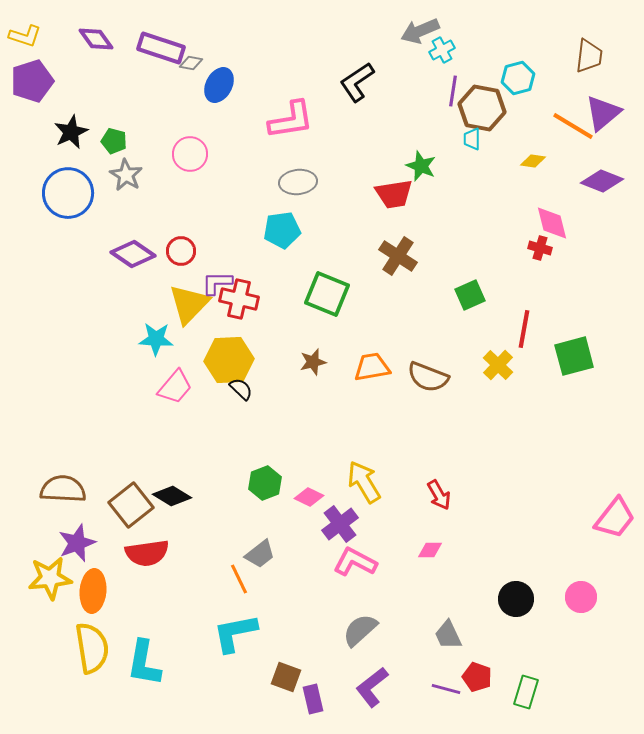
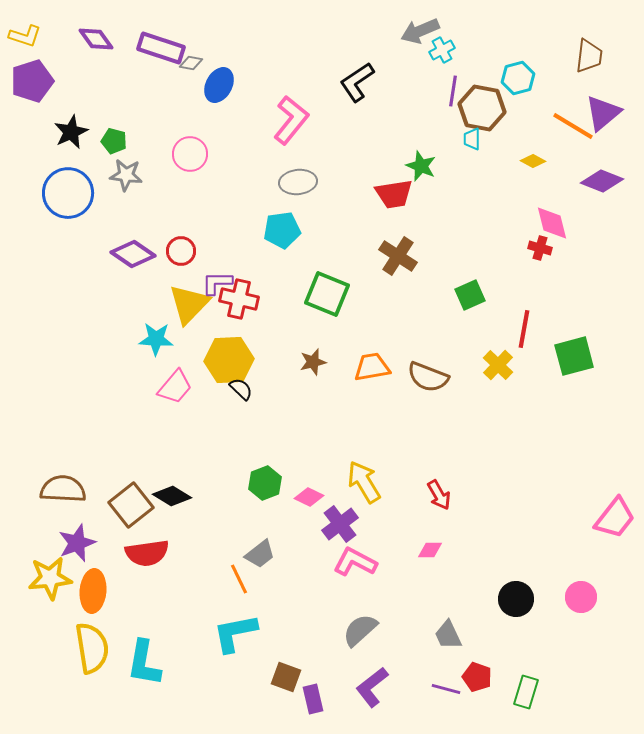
pink L-shape at (291, 120): rotated 42 degrees counterclockwise
yellow diamond at (533, 161): rotated 20 degrees clockwise
gray star at (126, 175): rotated 24 degrees counterclockwise
